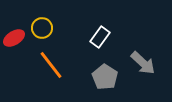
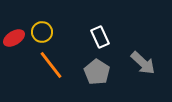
yellow circle: moved 4 px down
white rectangle: rotated 60 degrees counterclockwise
gray pentagon: moved 8 px left, 5 px up
